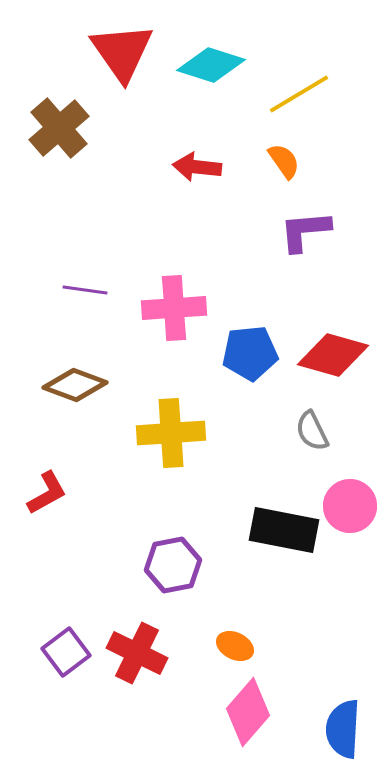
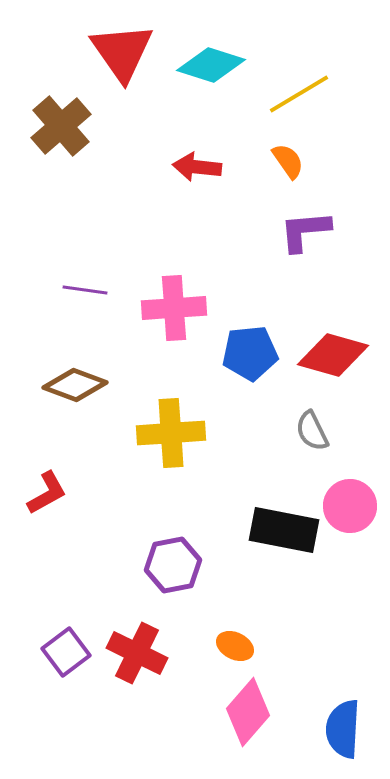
brown cross: moved 2 px right, 2 px up
orange semicircle: moved 4 px right
